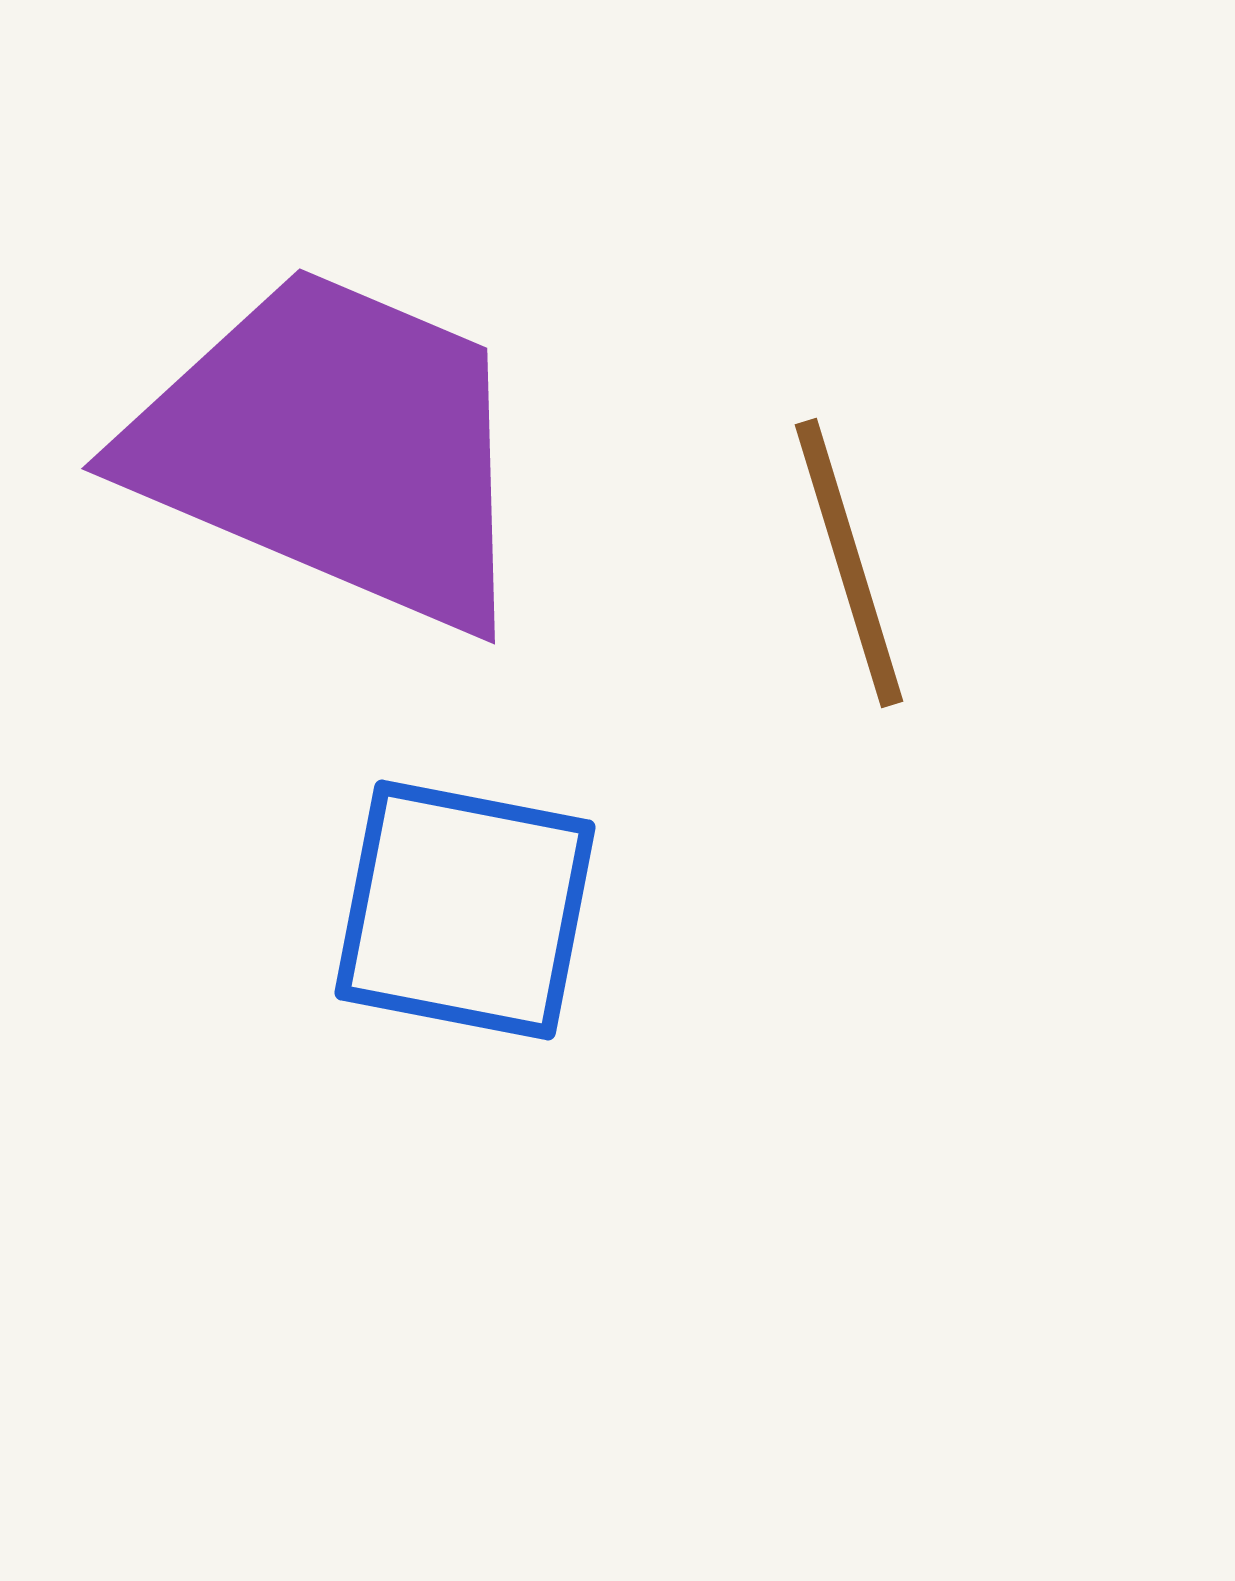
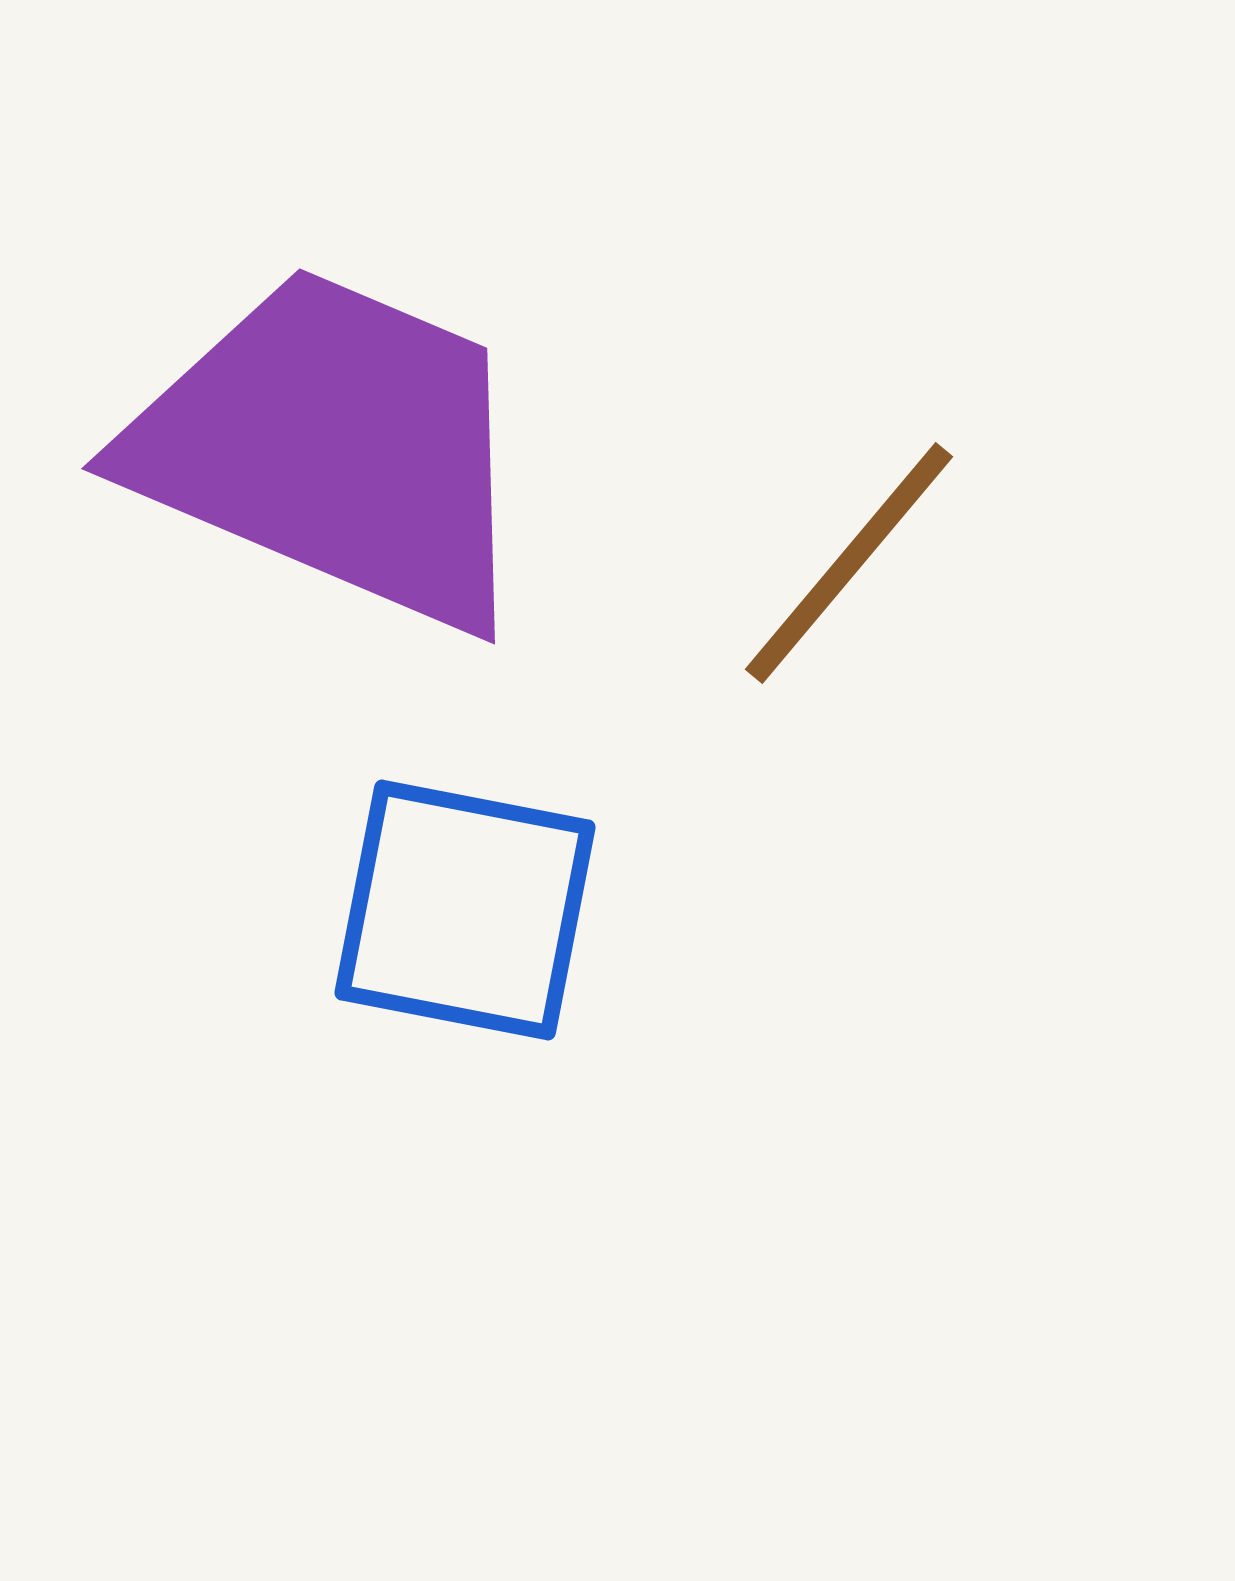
brown line: rotated 57 degrees clockwise
